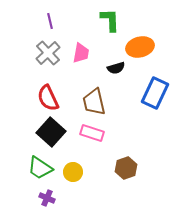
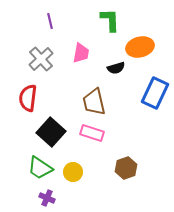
gray cross: moved 7 px left, 6 px down
red semicircle: moved 20 px left; rotated 32 degrees clockwise
